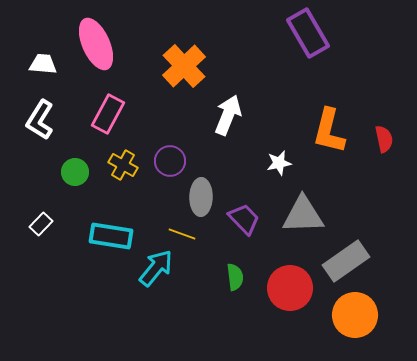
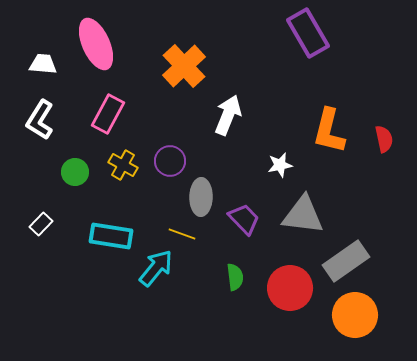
white star: moved 1 px right, 2 px down
gray triangle: rotated 9 degrees clockwise
